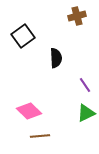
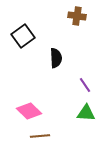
brown cross: rotated 24 degrees clockwise
green triangle: rotated 30 degrees clockwise
